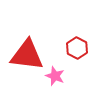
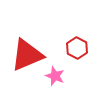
red triangle: rotated 30 degrees counterclockwise
